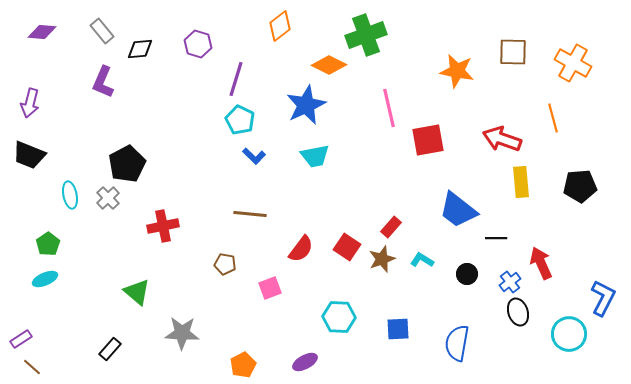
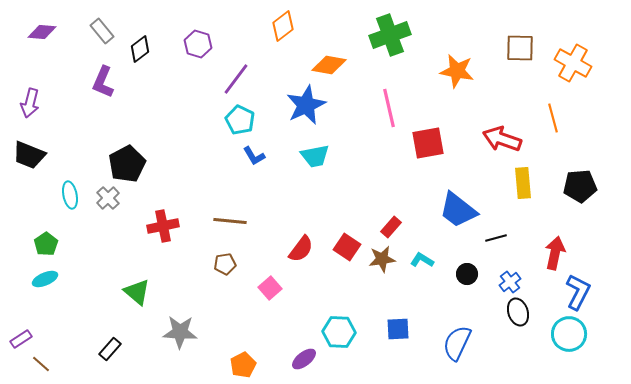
orange diamond at (280, 26): moved 3 px right
green cross at (366, 35): moved 24 px right
black diamond at (140, 49): rotated 32 degrees counterclockwise
brown square at (513, 52): moved 7 px right, 4 px up
orange diamond at (329, 65): rotated 16 degrees counterclockwise
purple line at (236, 79): rotated 20 degrees clockwise
red square at (428, 140): moved 3 px down
blue L-shape at (254, 156): rotated 15 degrees clockwise
yellow rectangle at (521, 182): moved 2 px right, 1 px down
brown line at (250, 214): moved 20 px left, 7 px down
black line at (496, 238): rotated 15 degrees counterclockwise
green pentagon at (48, 244): moved 2 px left
brown star at (382, 259): rotated 12 degrees clockwise
red arrow at (541, 263): moved 14 px right, 10 px up; rotated 36 degrees clockwise
brown pentagon at (225, 264): rotated 20 degrees counterclockwise
pink square at (270, 288): rotated 20 degrees counterclockwise
blue L-shape at (603, 298): moved 25 px left, 6 px up
cyan hexagon at (339, 317): moved 15 px down
gray star at (182, 333): moved 2 px left, 1 px up
blue semicircle at (457, 343): rotated 15 degrees clockwise
purple ellipse at (305, 362): moved 1 px left, 3 px up; rotated 10 degrees counterclockwise
brown line at (32, 367): moved 9 px right, 3 px up
